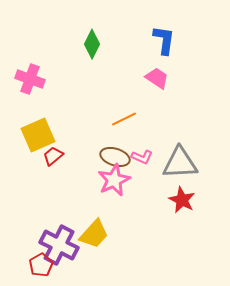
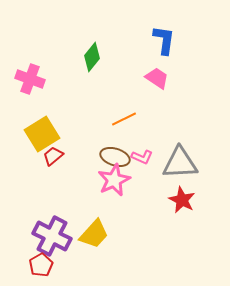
green diamond: moved 13 px down; rotated 12 degrees clockwise
yellow square: moved 4 px right, 1 px up; rotated 8 degrees counterclockwise
purple cross: moved 7 px left, 9 px up
